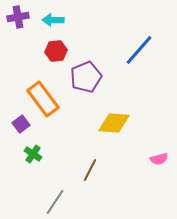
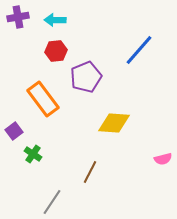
cyan arrow: moved 2 px right
purple square: moved 7 px left, 7 px down
pink semicircle: moved 4 px right
brown line: moved 2 px down
gray line: moved 3 px left
